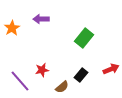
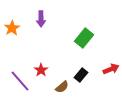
purple arrow: rotated 91 degrees counterclockwise
red star: moved 1 px left; rotated 24 degrees counterclockwise
